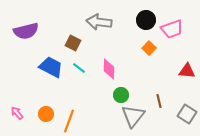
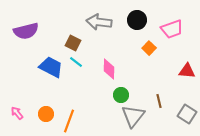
black circle: moved 9 px left
cyan line: moved 3 px left, 6 px up
